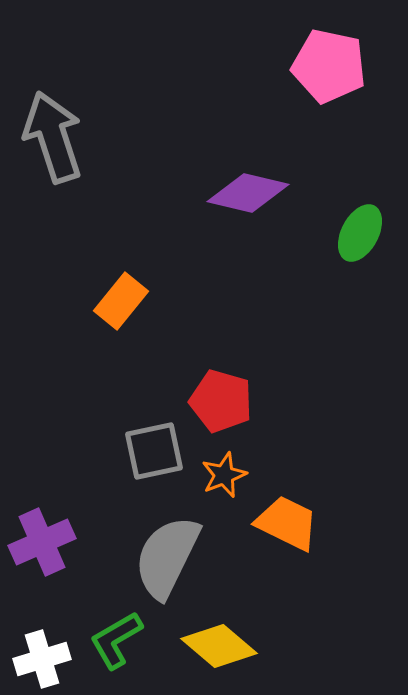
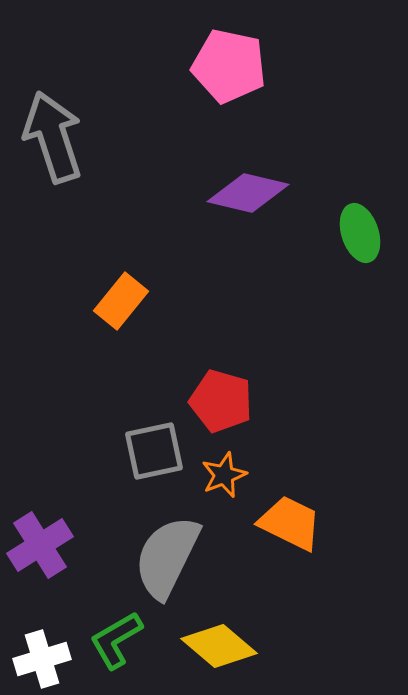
pink pentagon: moved 100 px left
green ellipse: rotated 46 degrees counterclockwise
orange trapezoid: moved 3 px right
purple cross: moved 2 px left, 3 px down; rotated 8 degrees counterclockwise
